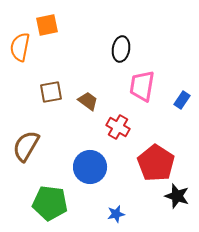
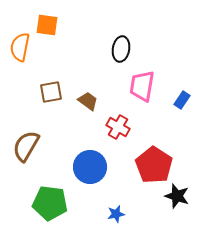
orange square: rotated 20 degrees clockwise
red pentagon: moved 2 px left, 2 px down
